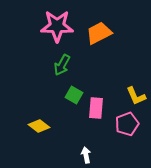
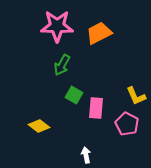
pink pentagon: rotated 25 degrees counterclockwise
